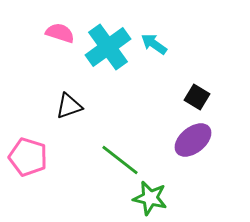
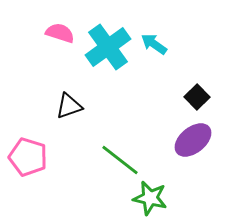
black square: rotated 15 degrees clockwise
